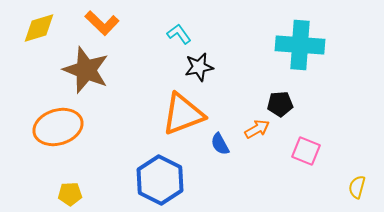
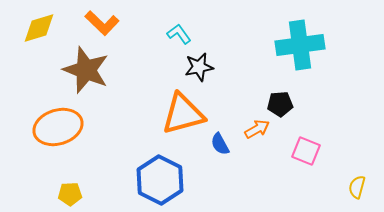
cyan cross: rotated 12 degrees counterclockwise
orange triangle: rotated 6 degrees clockwise
